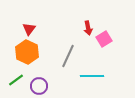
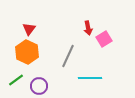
cyan line: moved 2 px left, 2 px down
